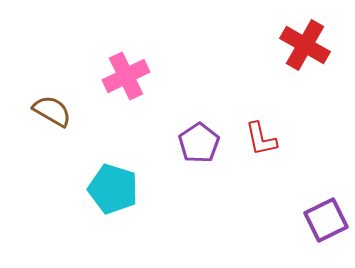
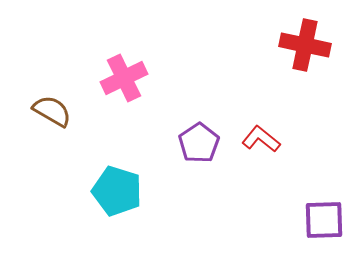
red cross: rotated 18 degrees counterclockwise
pink cross: moved 2 px left, 2 px down
red L-shape: rotated 141 degrees clockwise
cyan pentagon: moved 4 px right, 2 px down
purple square: moved 2 px left; rotated 24 degrees clockwise
